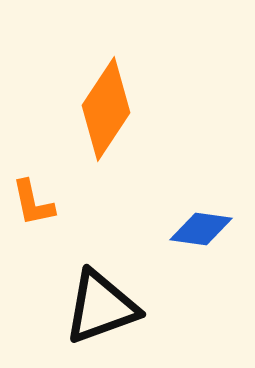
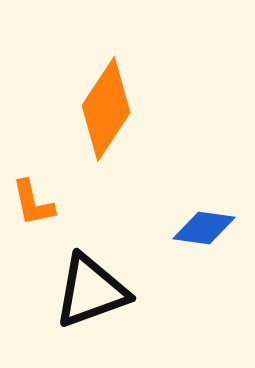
blue diamond: moved 3 px right, 1 px up
black triangle: moved 10 px left, 16 px up
